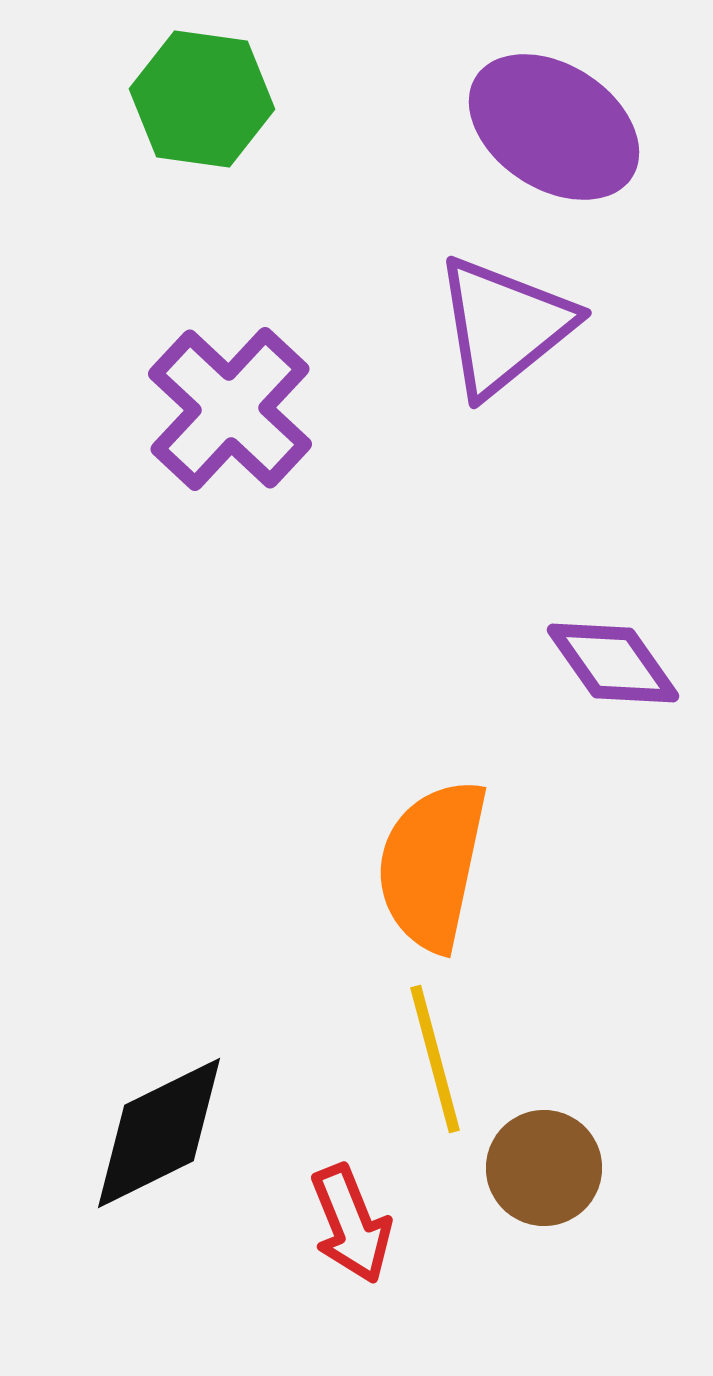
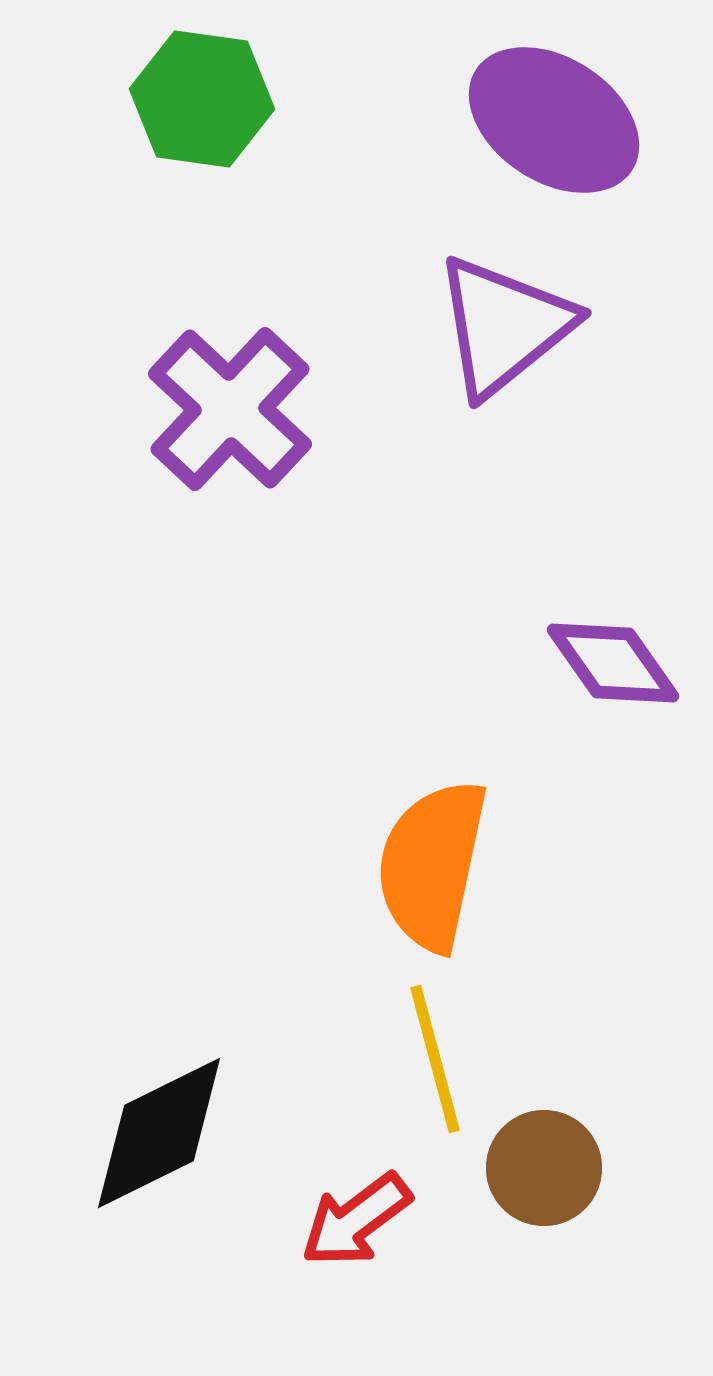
purple ellipse: moved 7 px up
red arrow: moved 5 px right, 4 px up; rotated 75 degrees clockwise
